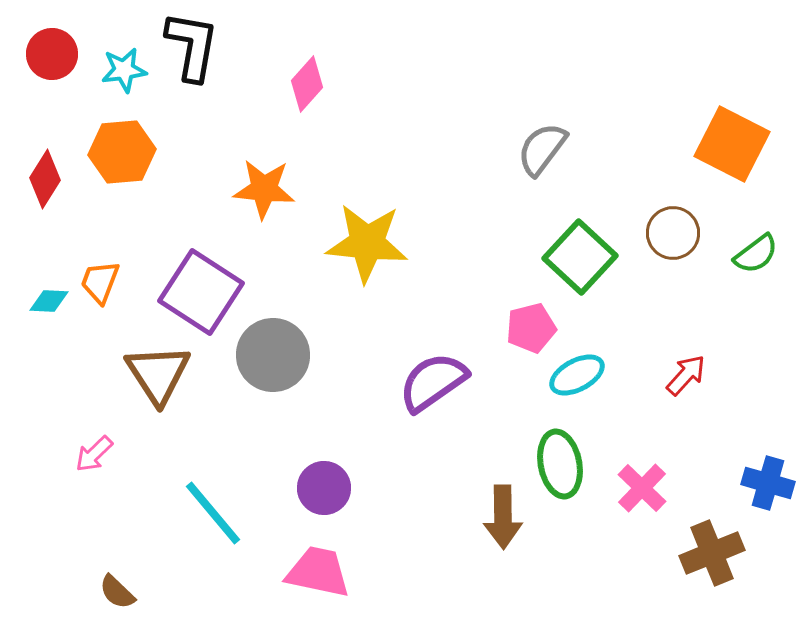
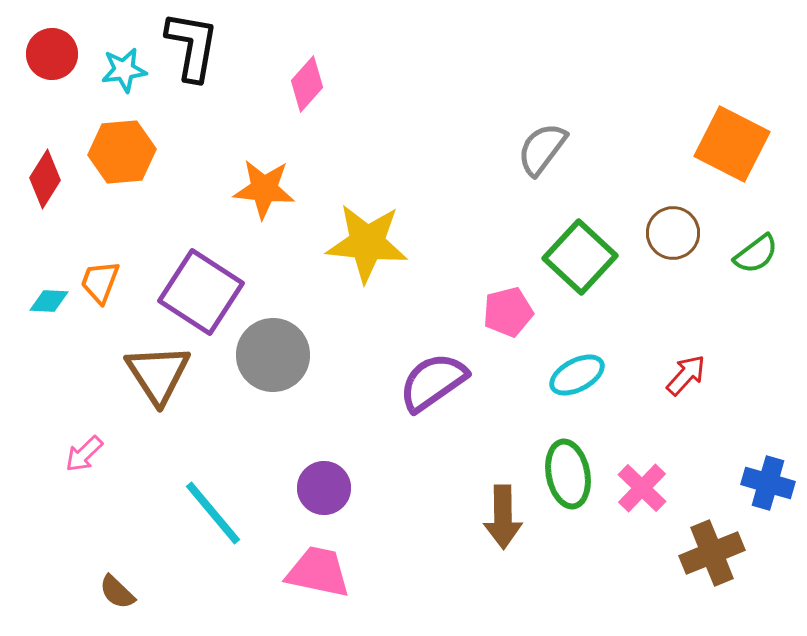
pink pentagon: moved 23 px left, 16 px up
pink arrow: moved 10 px left
green ellipse: moved 8 px right, 10 px down
